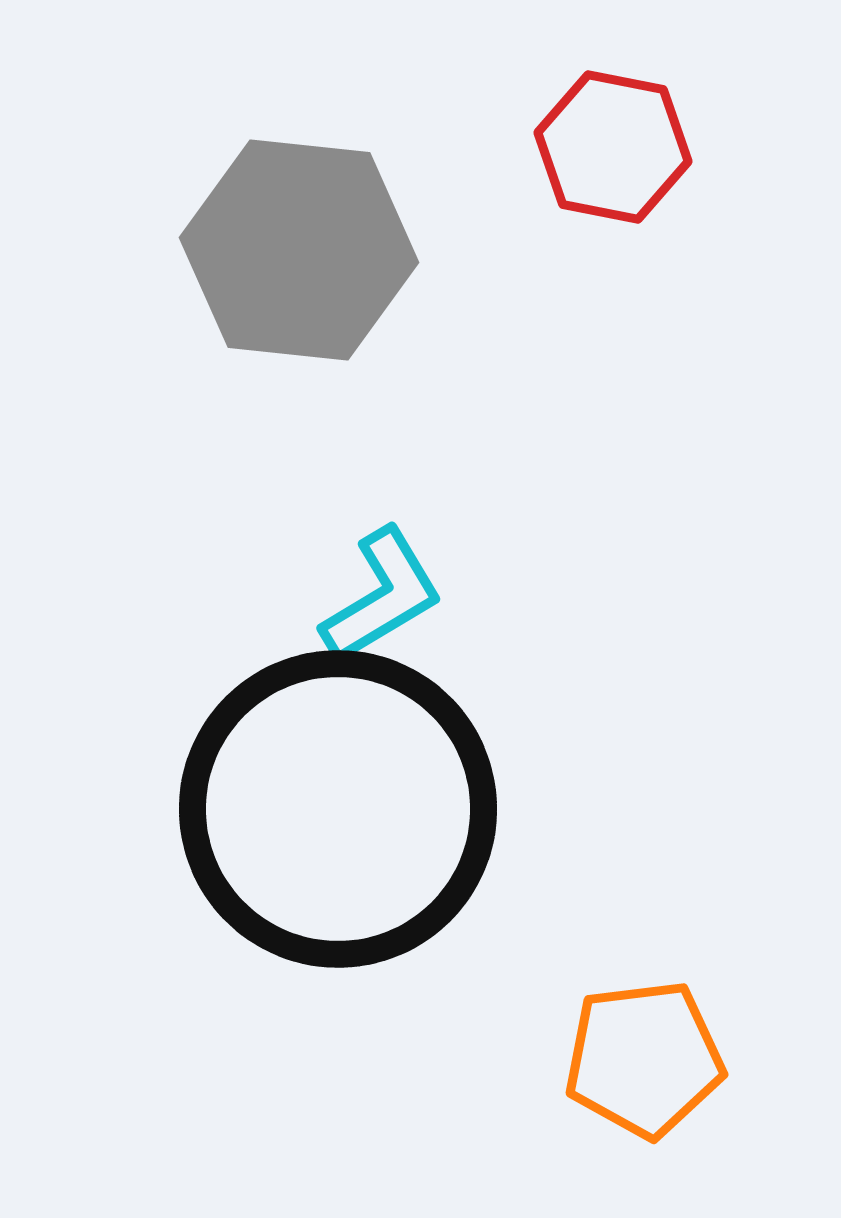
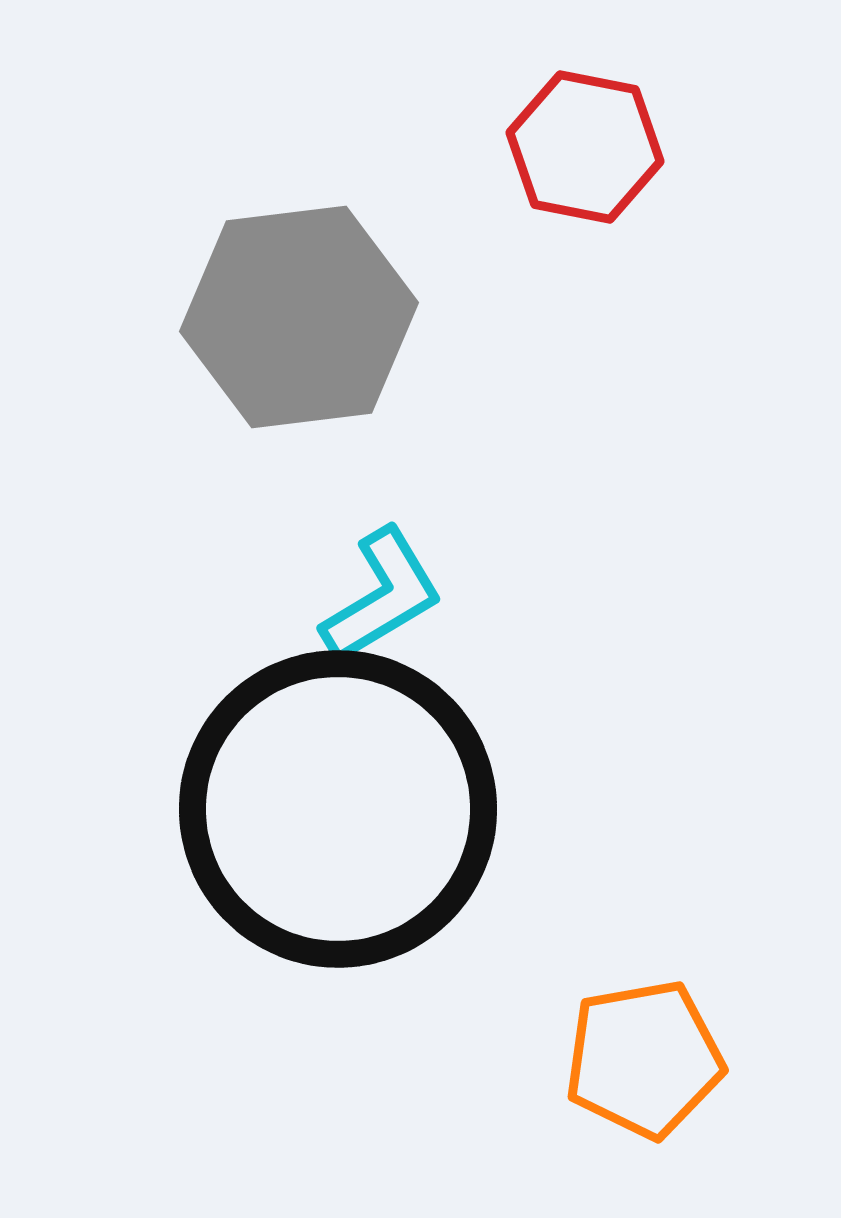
red hexagon: moved 28 px left
gray hexagon: moved 67 px down; rotated 13 degrees counterclockwise
orange pentagon: rotated 3 degrees counterclockwise
